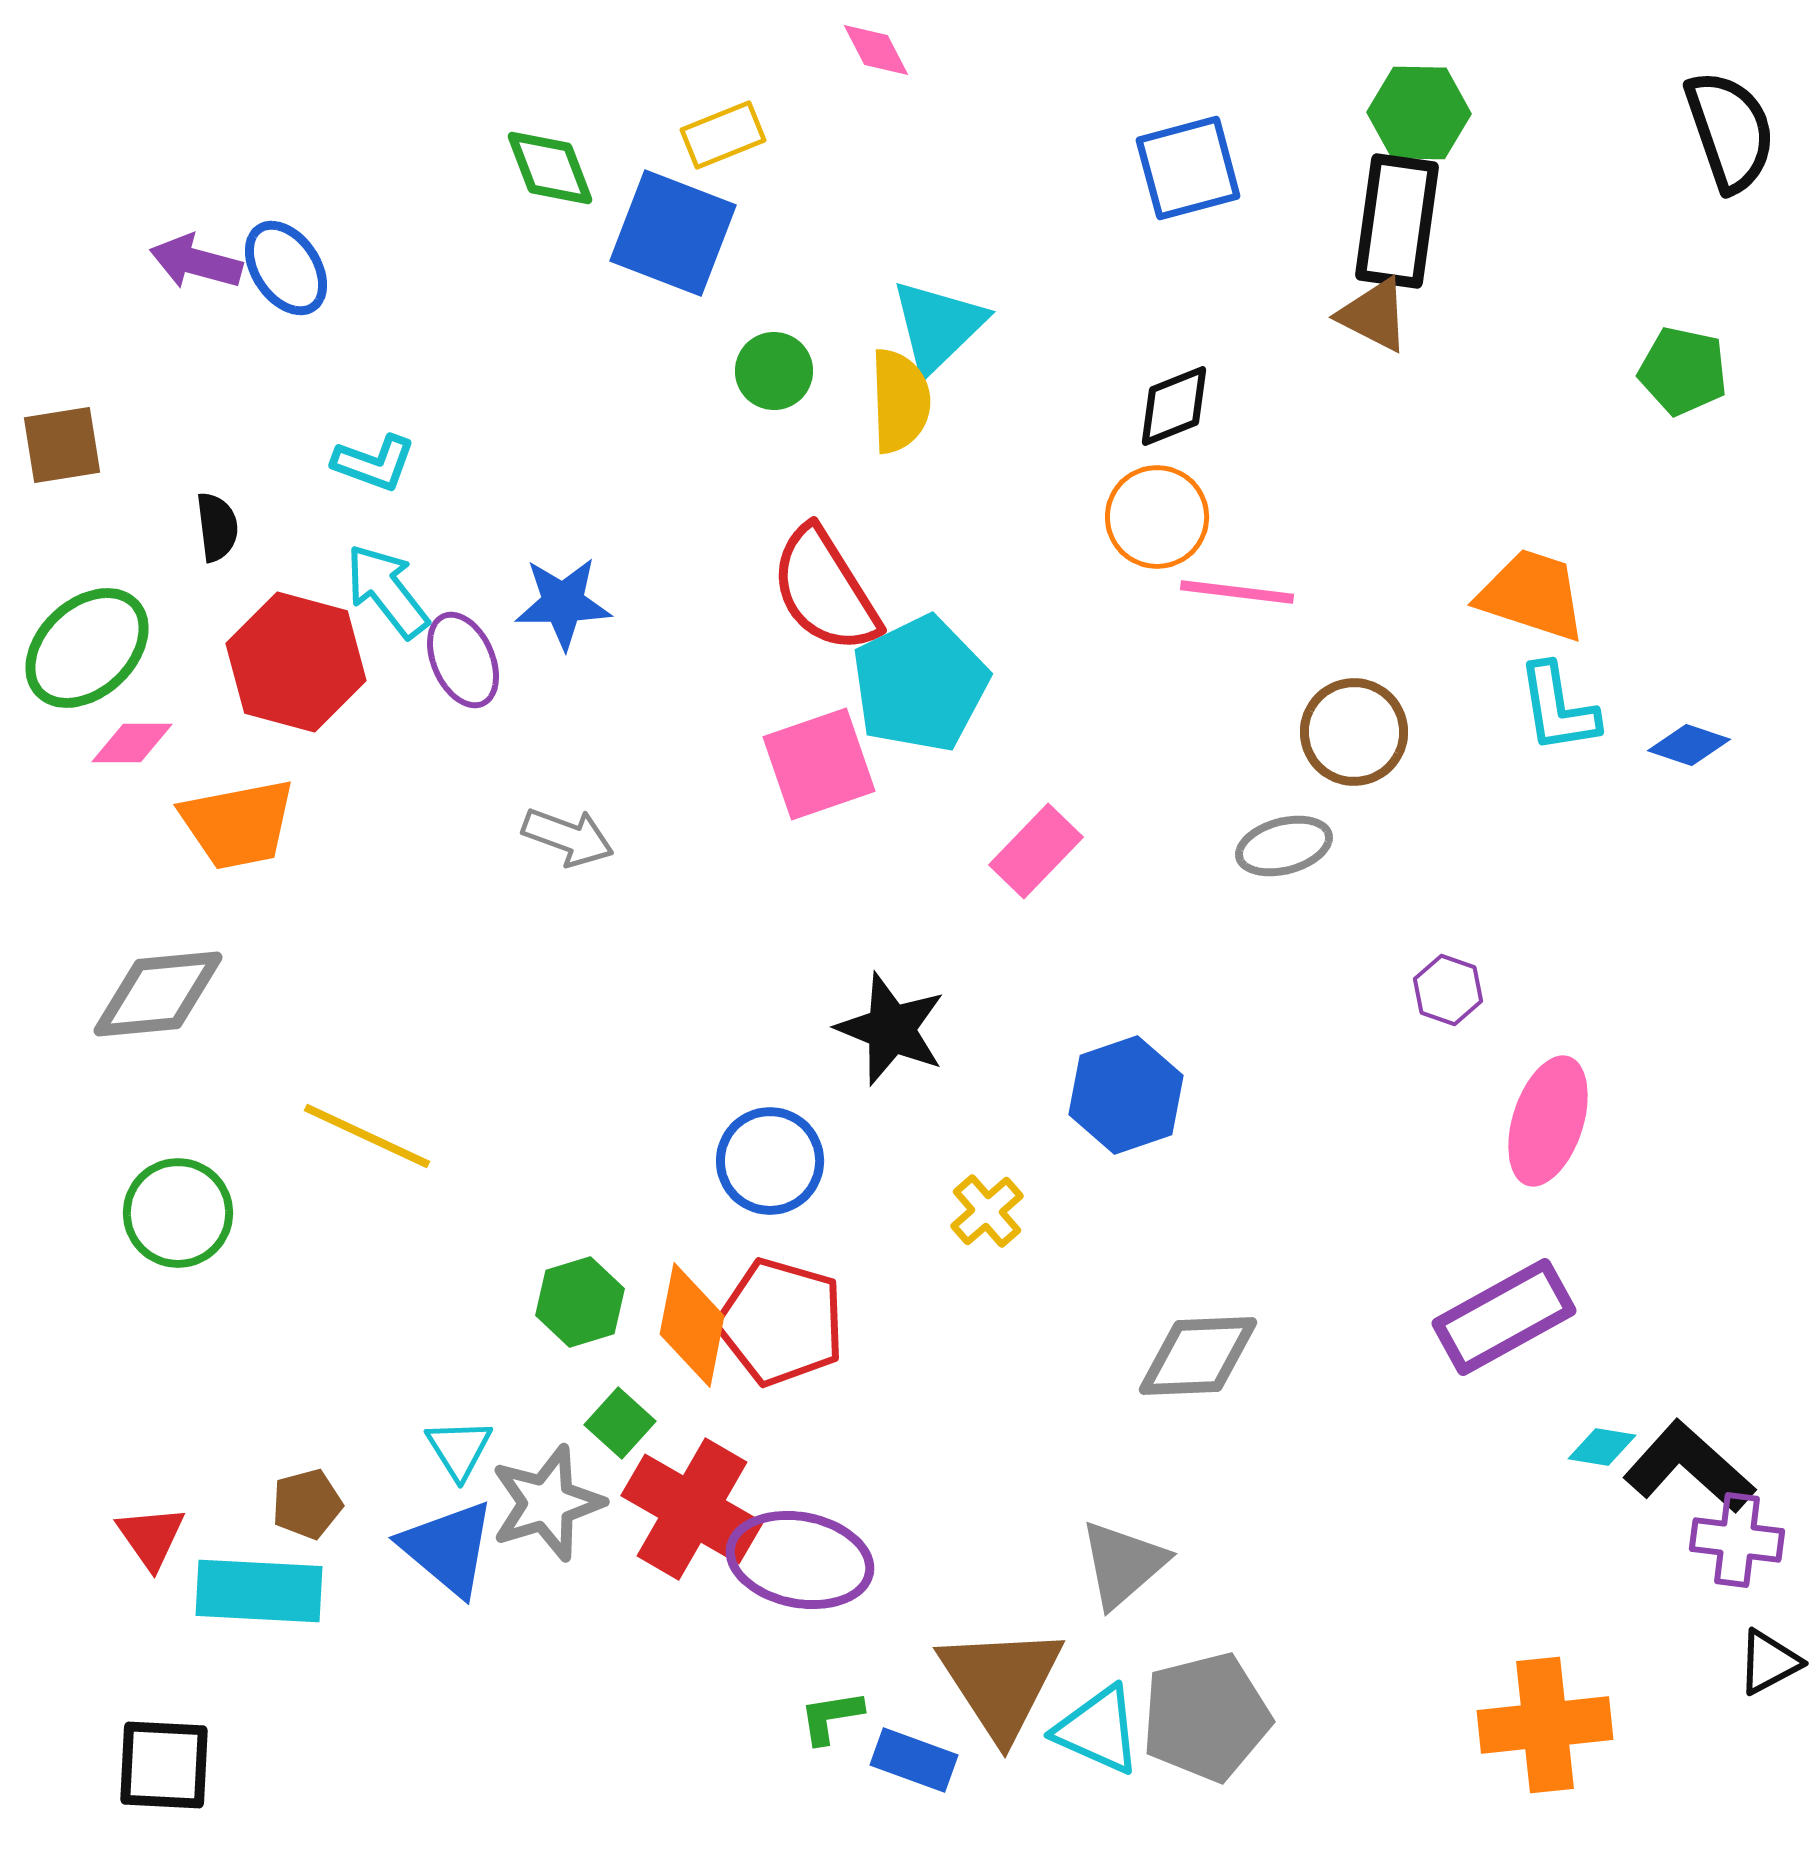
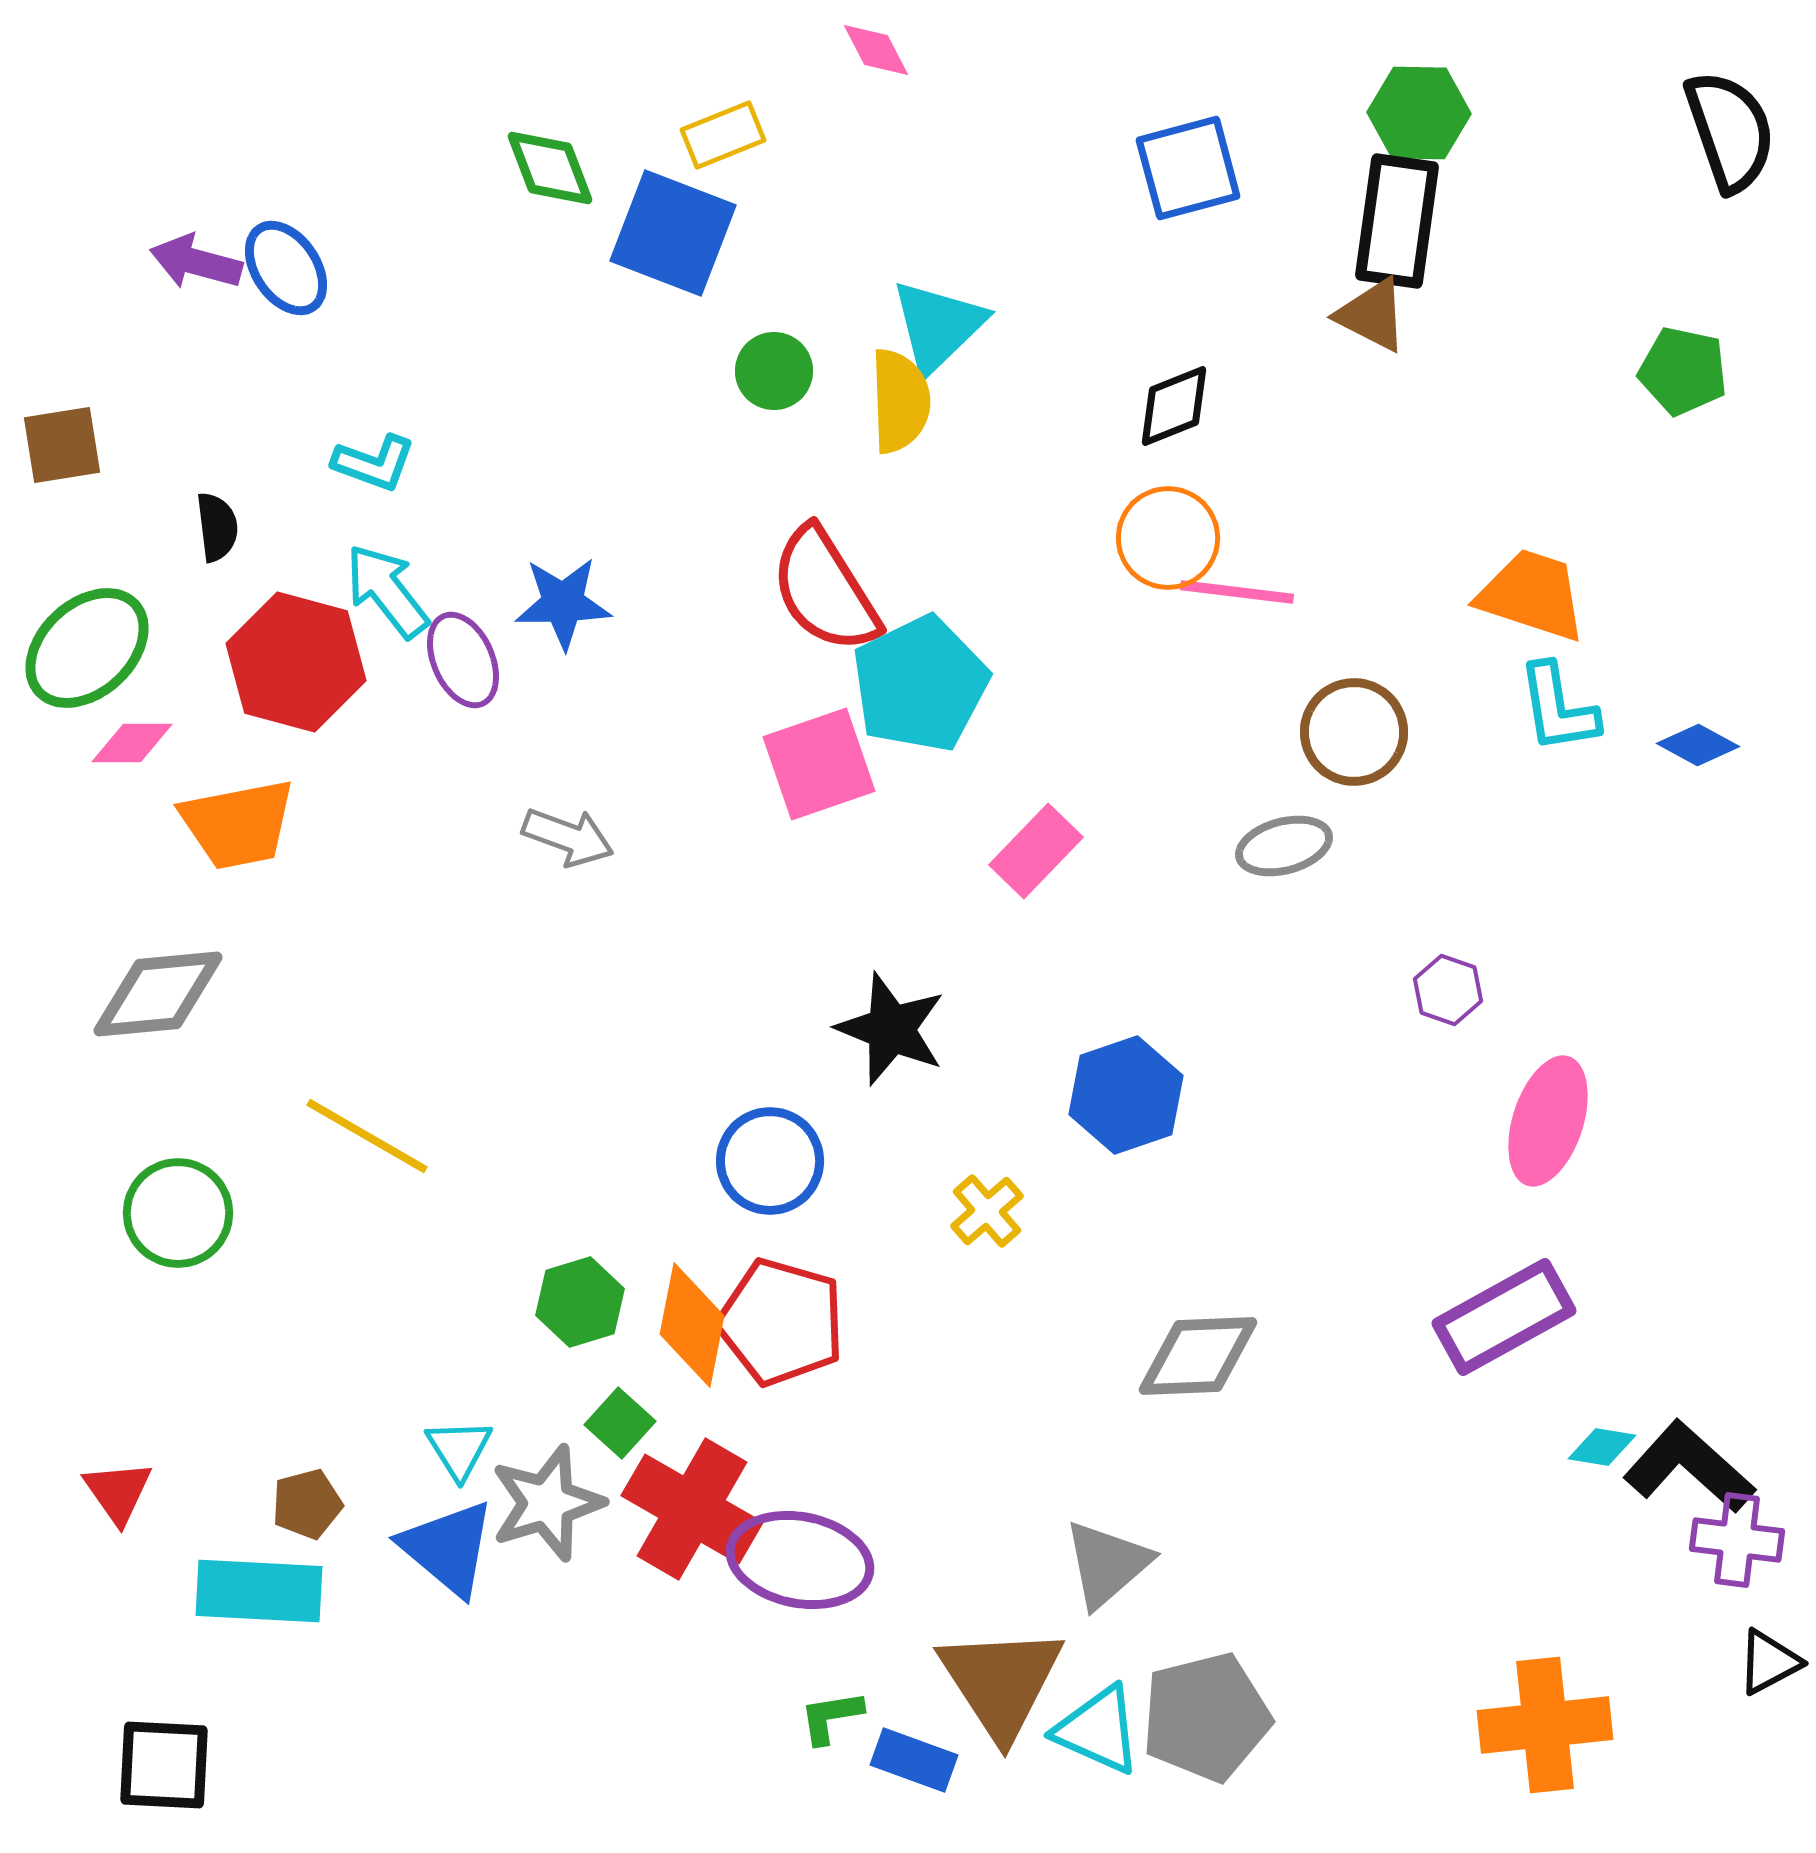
brown triangle at (1374, 315): moved 2 px left
orange circle at (1157, 517): moved 11 px right, 21 px down
blue diamond at (1689, 745): moved 9 px right; rotated 10 degrees clockwise
yellow line at (367, 1136): rotated 5 degrees clockwise
red triangle at (151, 1537): moved 33 px left, 45 px up
gray triangle at (1123, 1564): moved 16 px left
